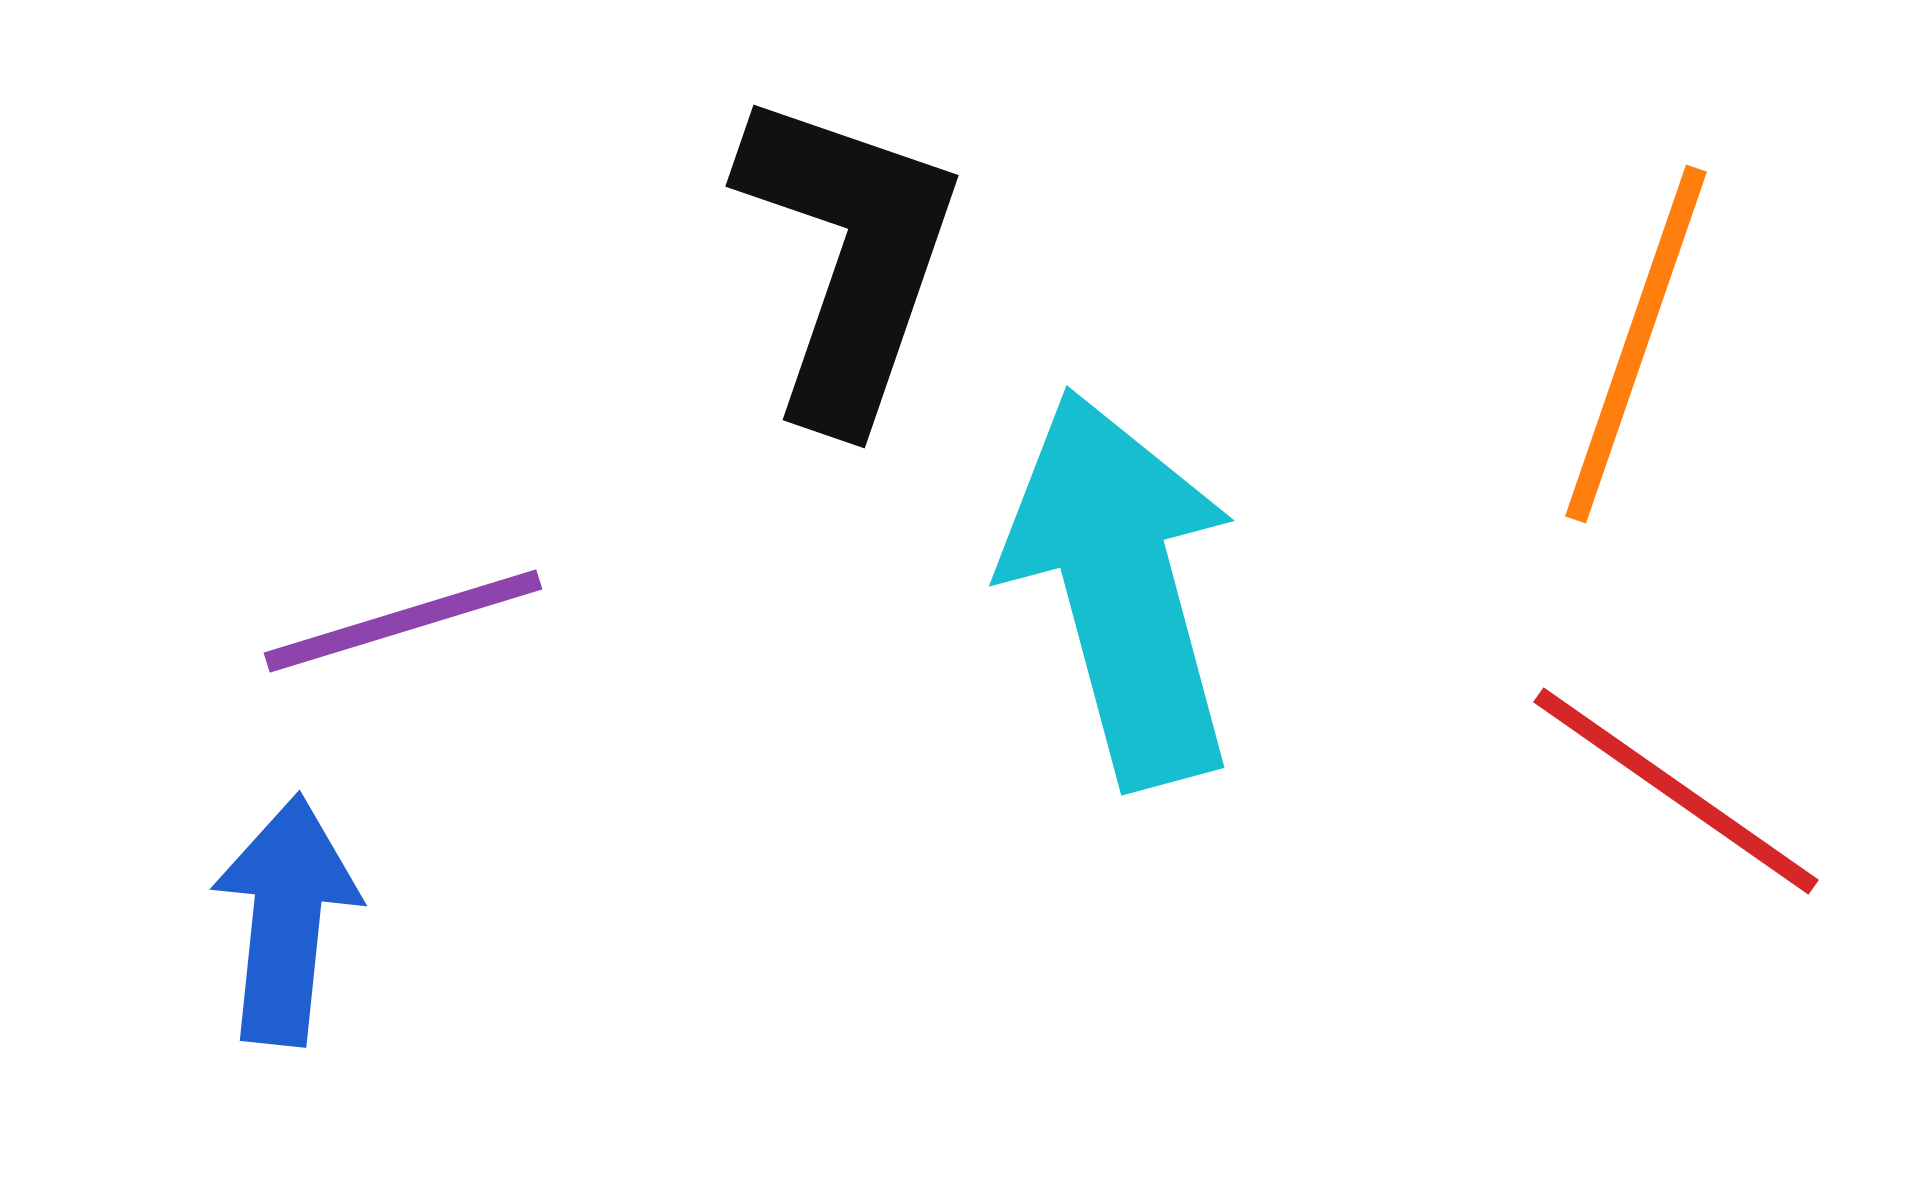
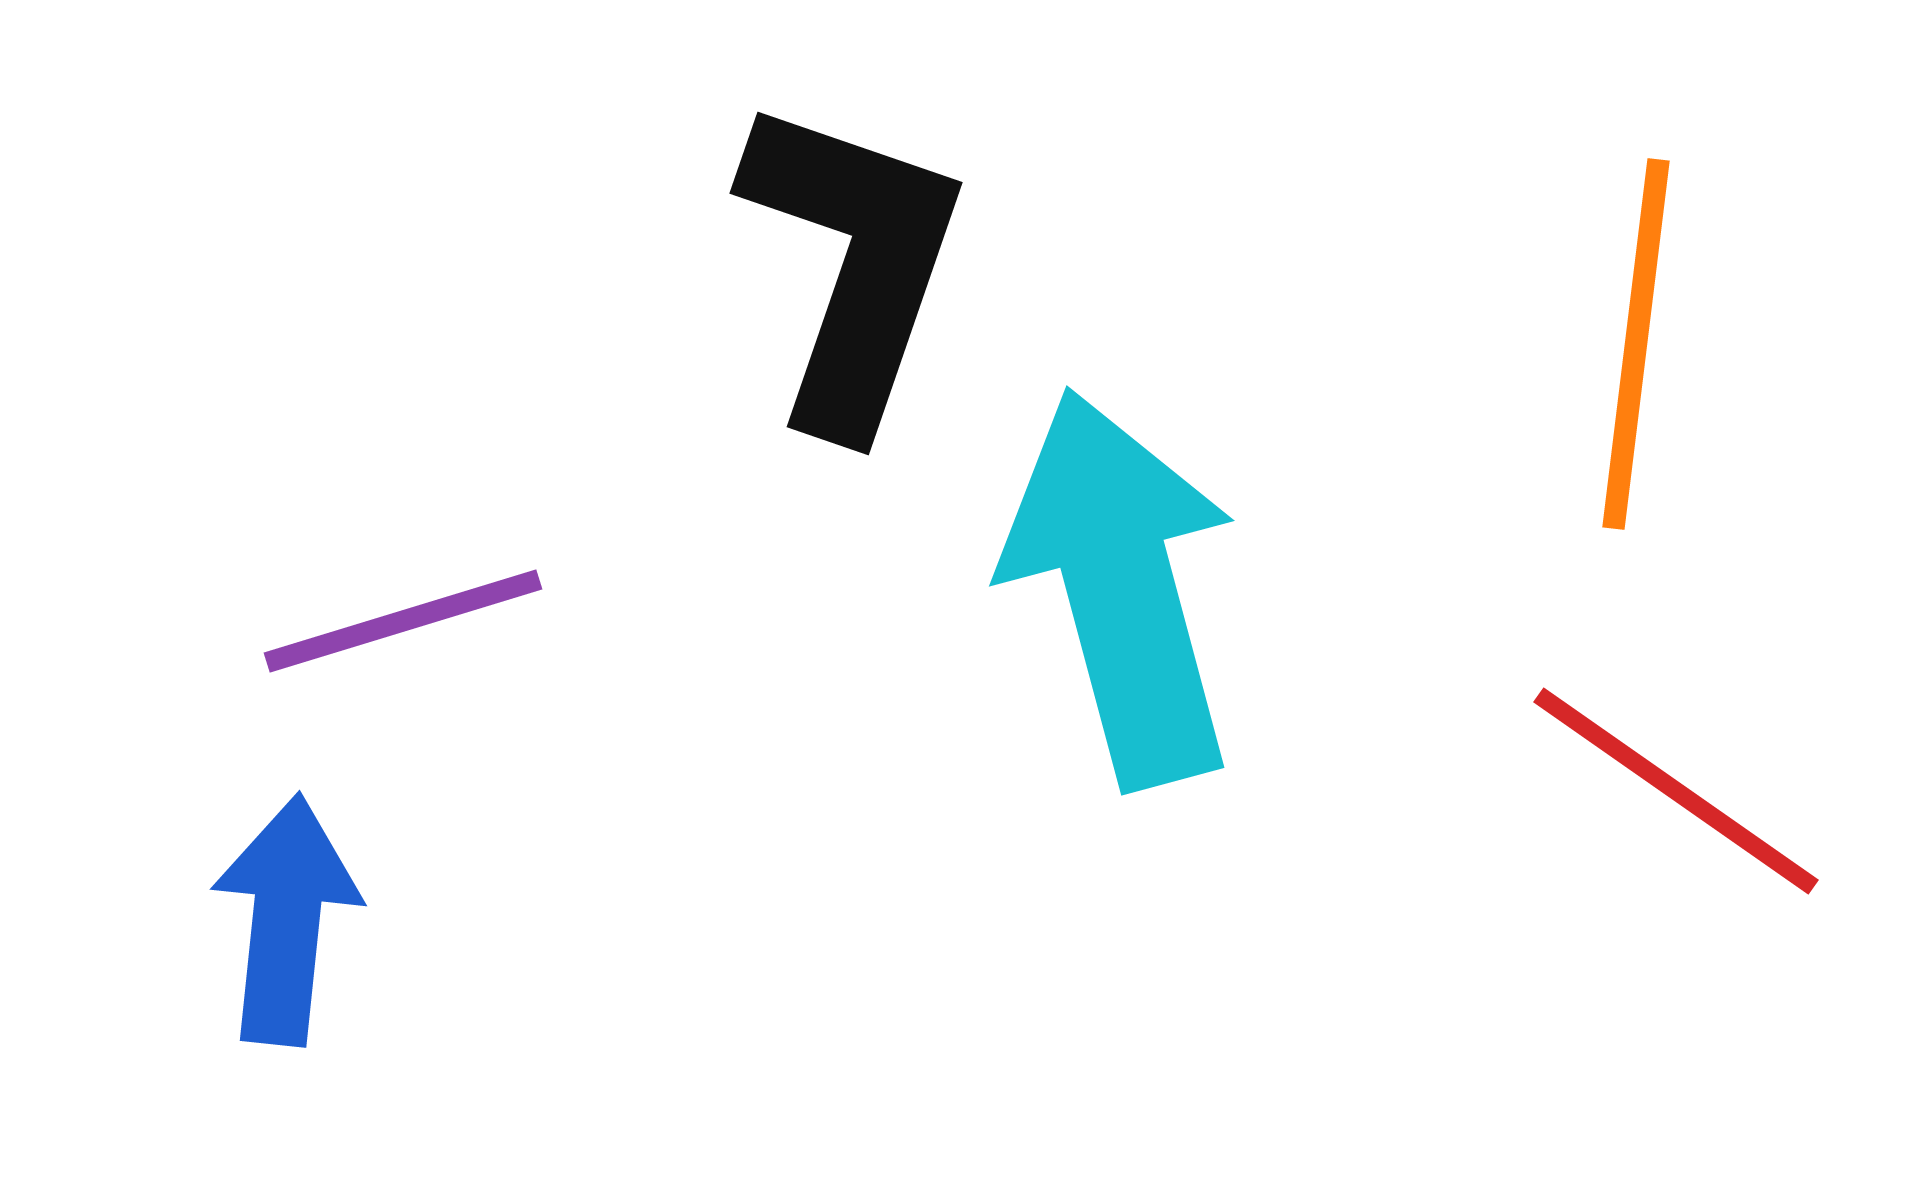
black L-shape: moved 4 px right, 7 px down
orange line: rotated 12 degrees counterclockwise
